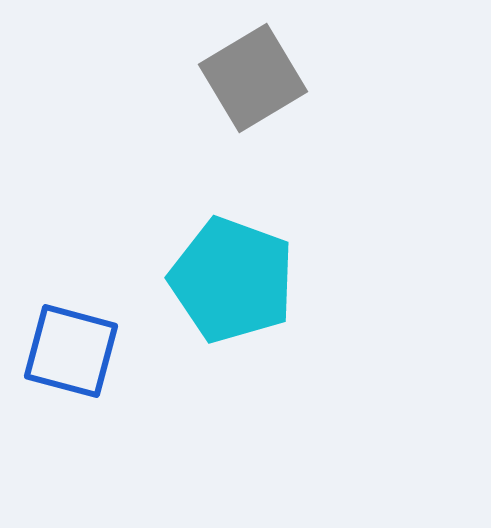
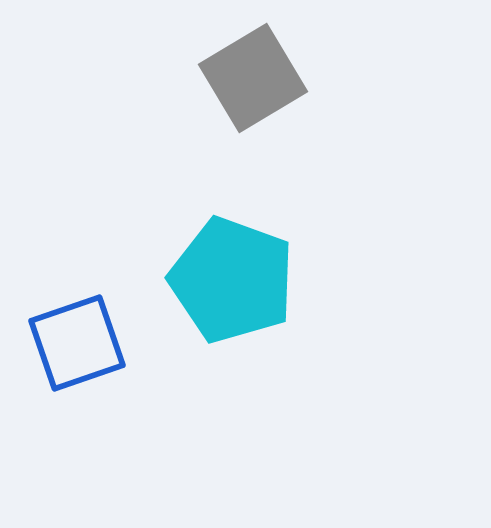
blue square: moved 6 px right, 8 px up; rotated 34 degrees counterclockwise
